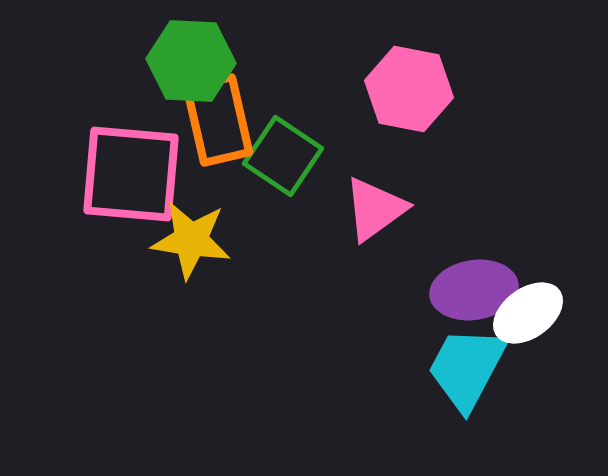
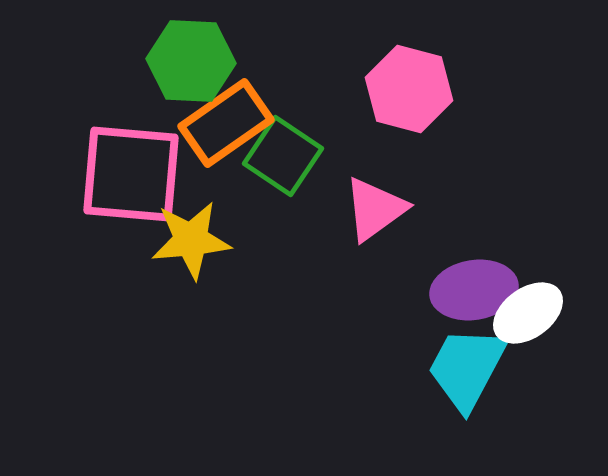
pink hexagon: rotated 4 degrees clockwise
orange rectangle: moved 8 px right, 3 px down; rotated 68 degrees clockwise
yellow star: rotated 14 degrees counterclockwise
